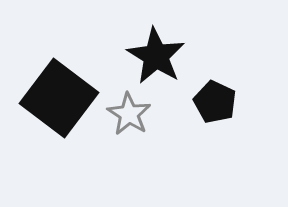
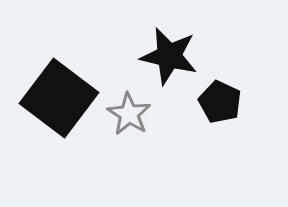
black star: moved 13 px right; rotated 18 degrees counterclockwise
black pentagon: moved 5 px right
